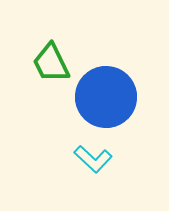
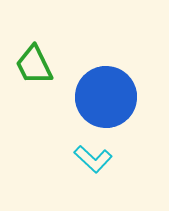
green trapezoid: moved 17 px left, 2 px down
